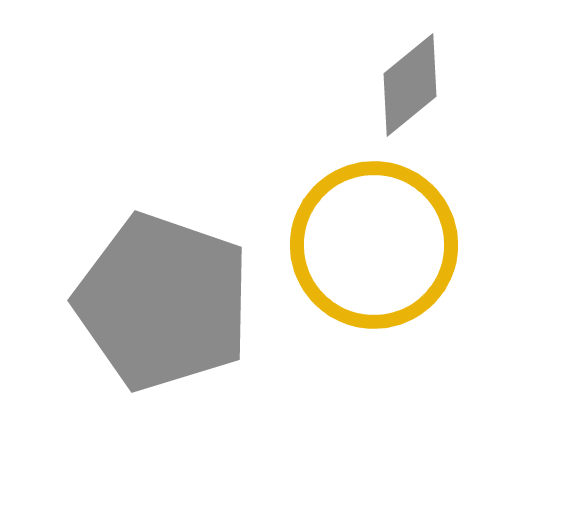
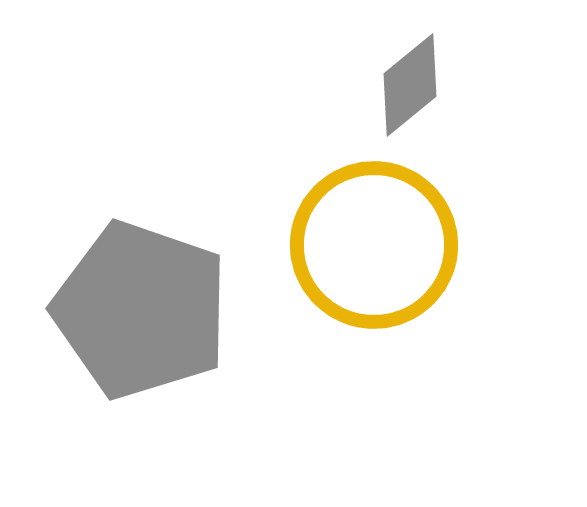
gray pentagon: moved 22 px left, 8 px down
